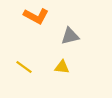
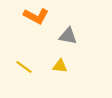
gray triangle: moved 2 px left; rotated 24 degrees clockwise
yellow triangle: moved 2 px left, 1 px up
